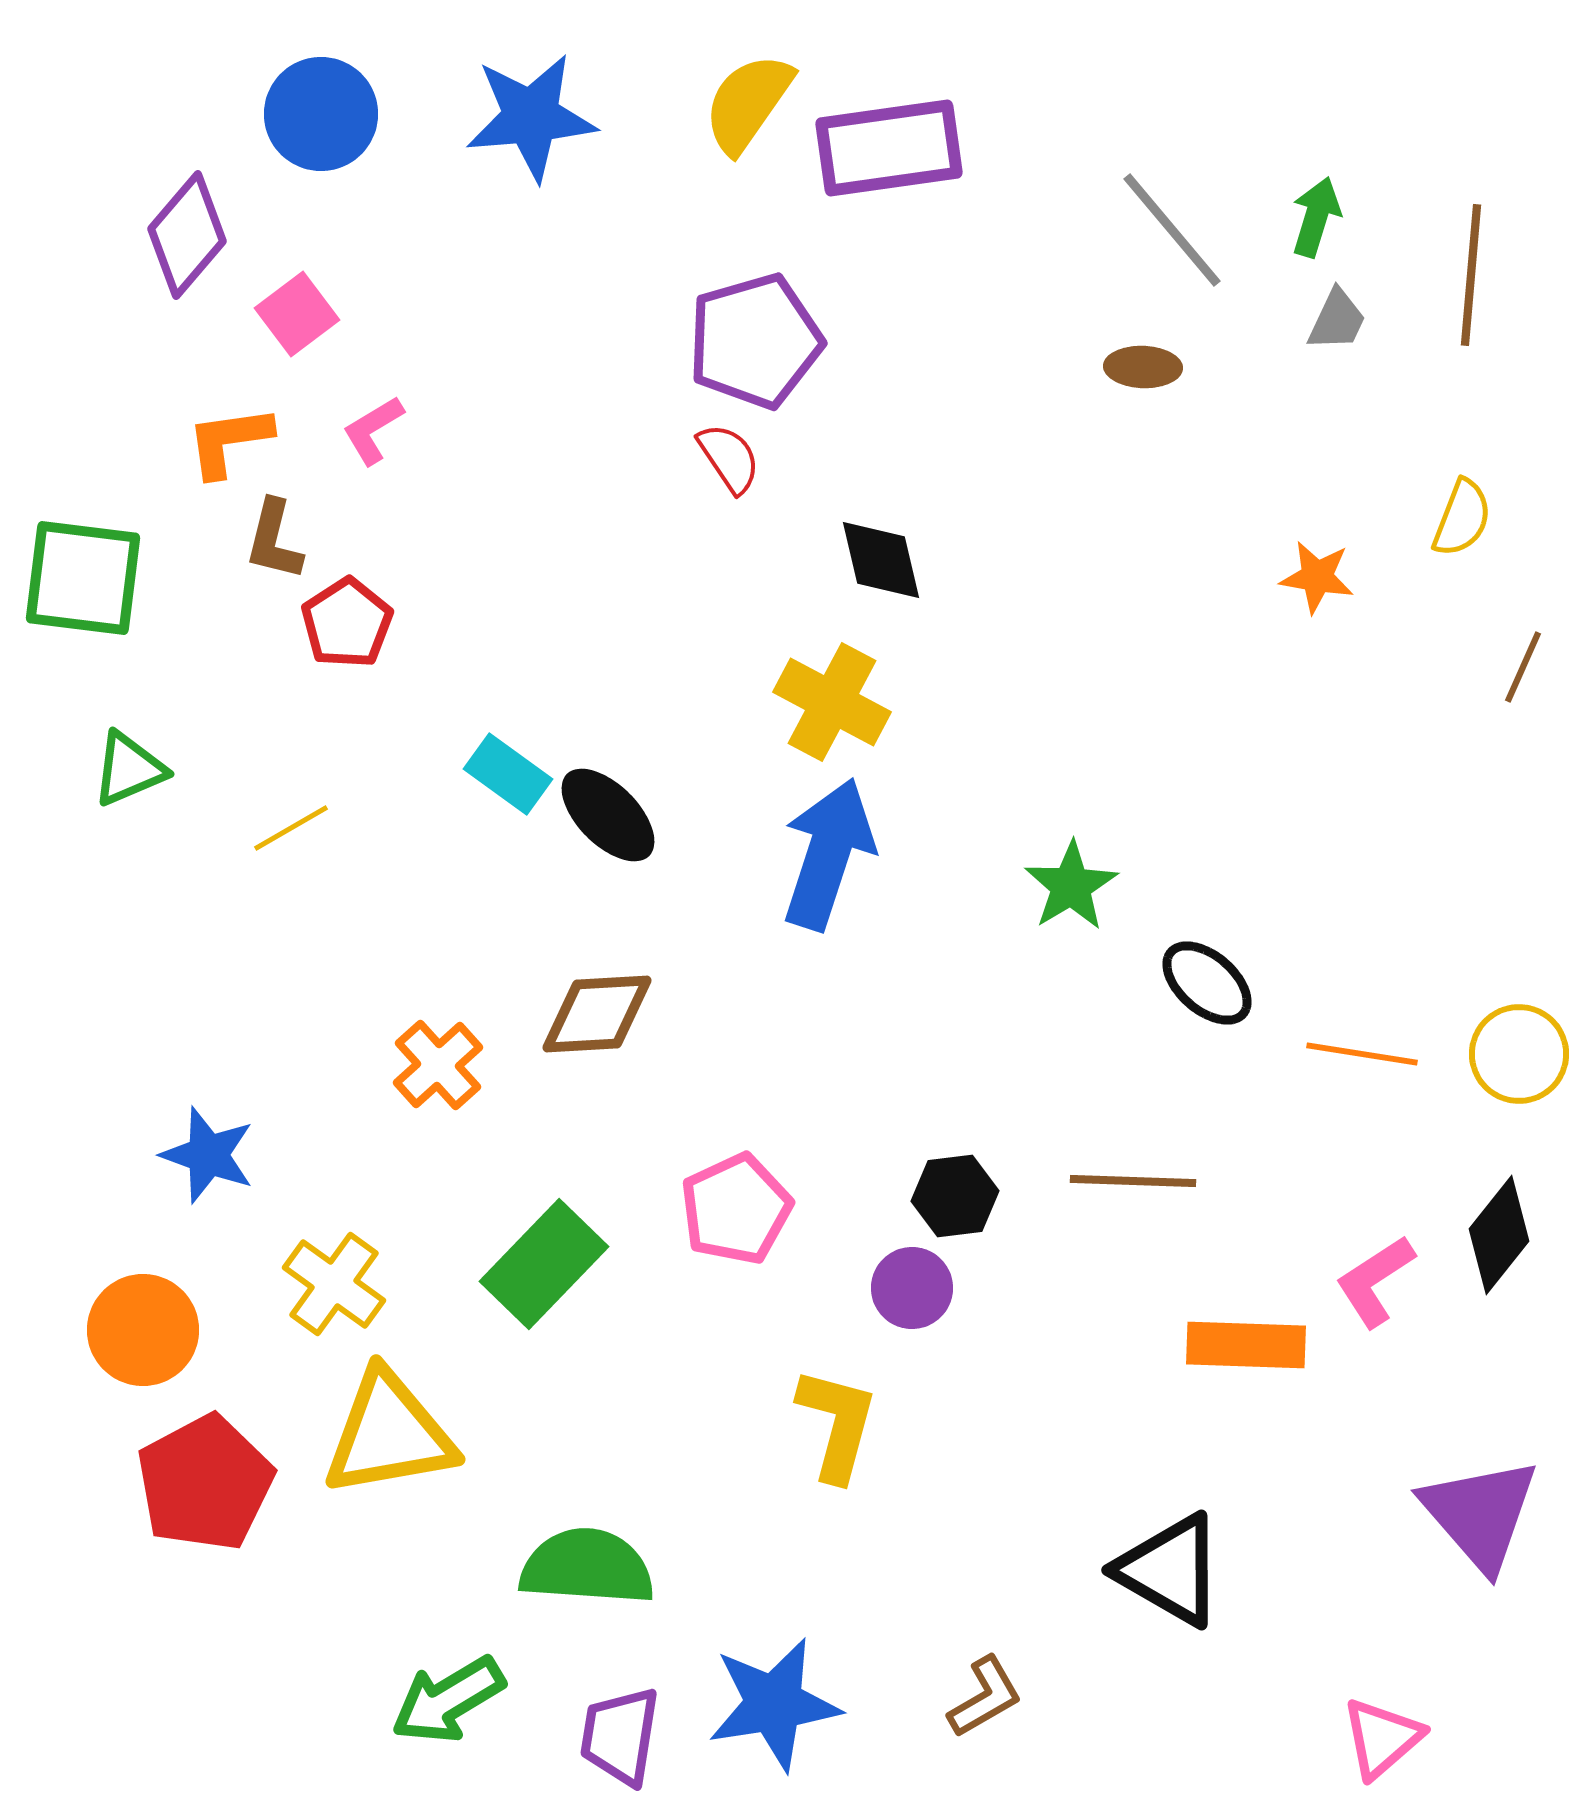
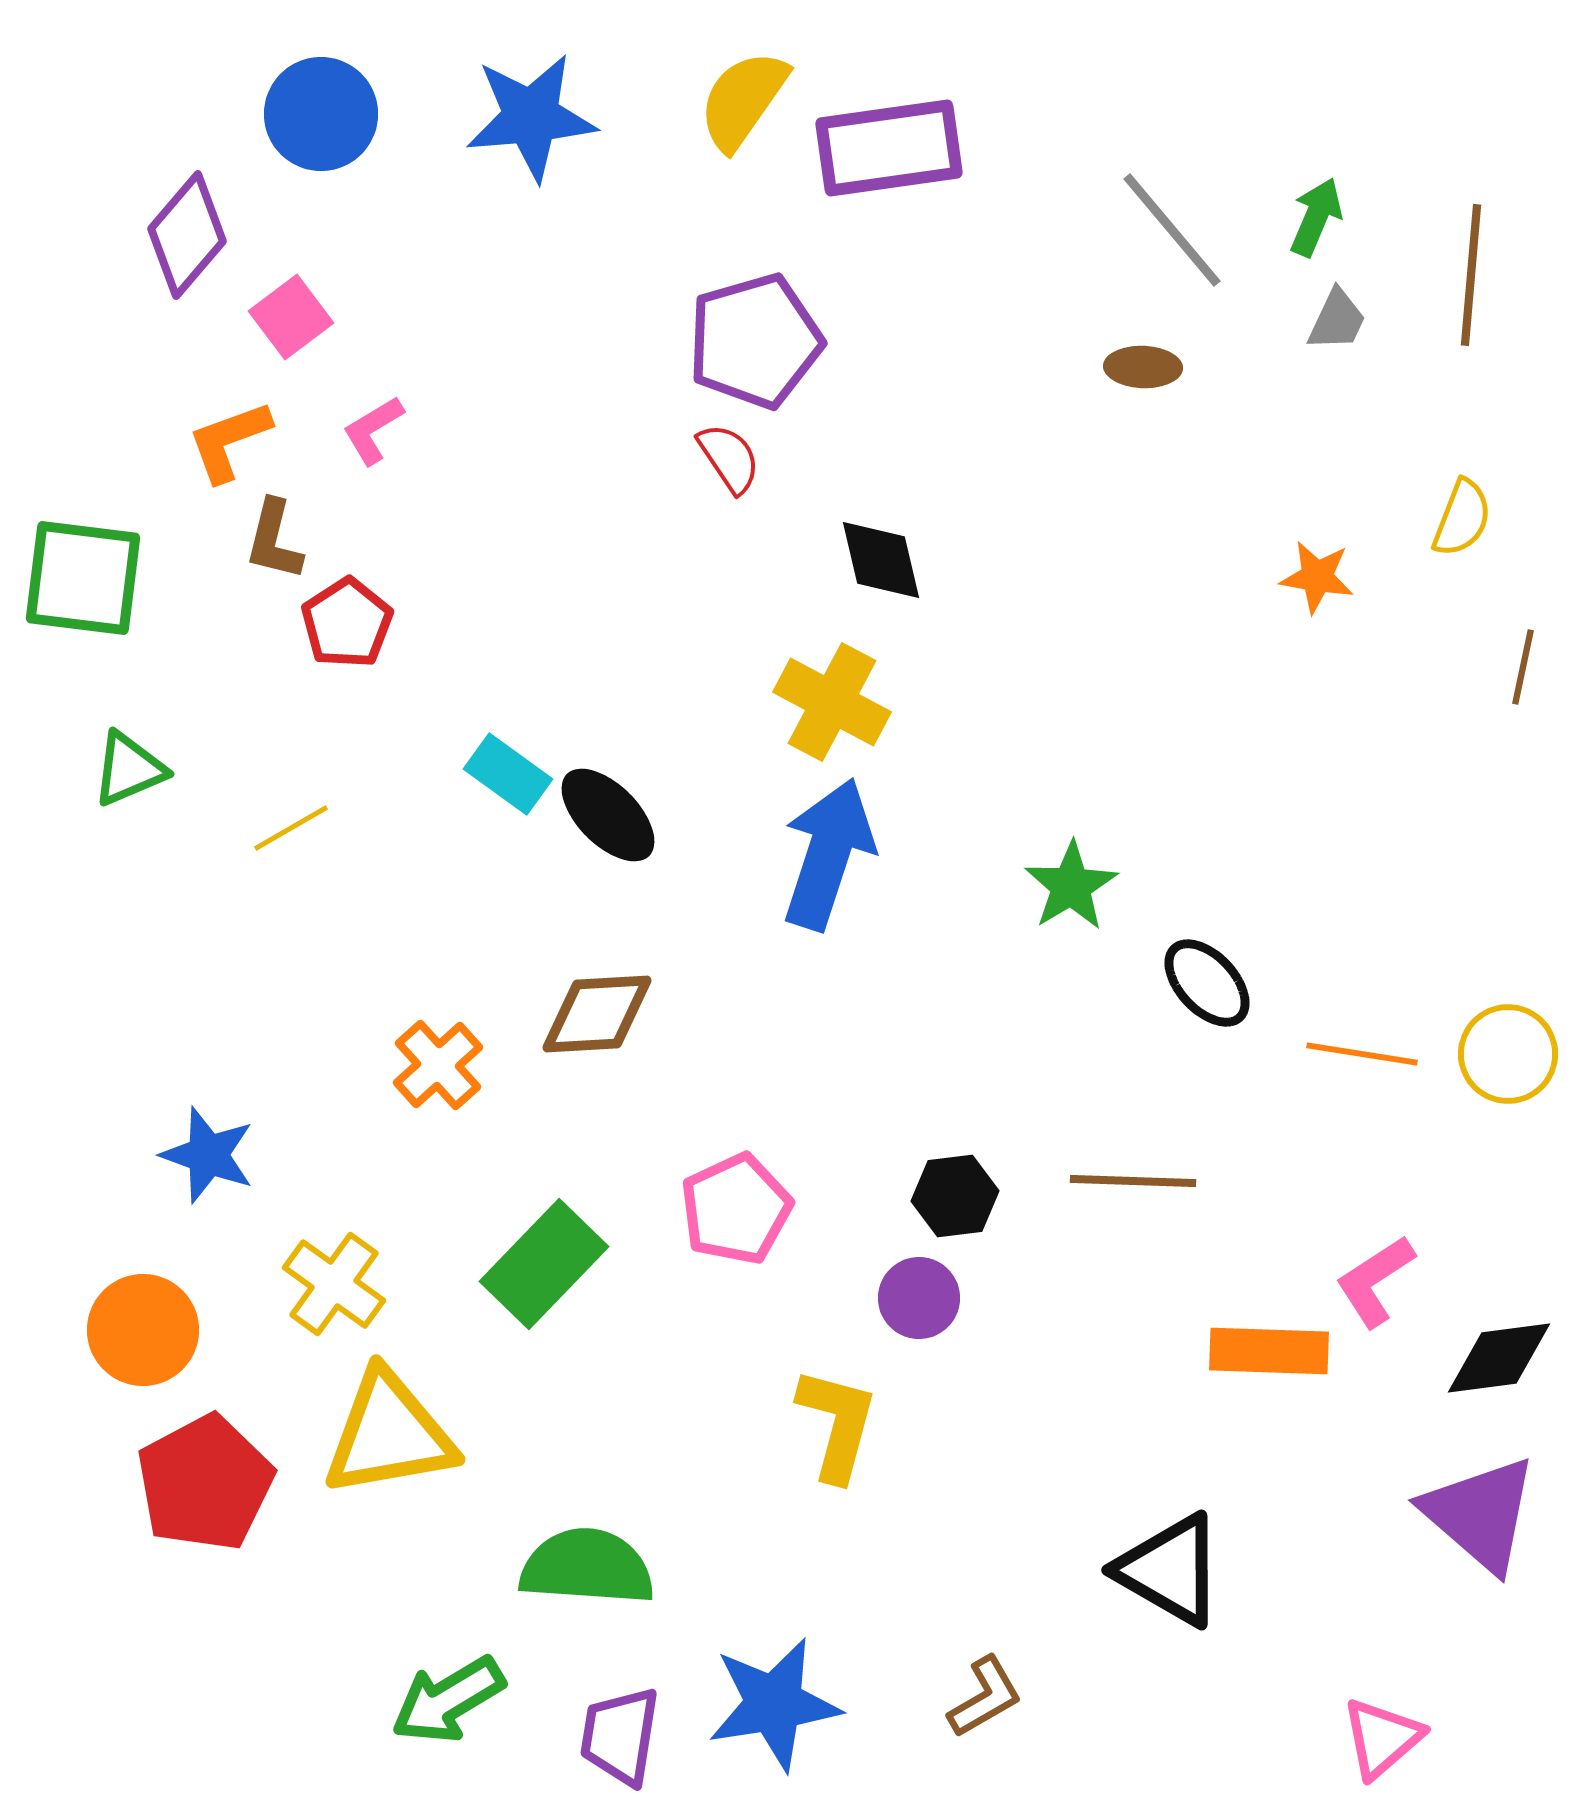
yellow semicircle at (748, 103): moved 5 px left, 3 px up
green arrow at (1316, 217): rotated 6 degrees clockwise
pink square at (297, 314): moved 6 px left, 3 px down
orange L-shape at (229, 441): rotated 12 degrees counterclockwise
brown line at (1523, 667): rotated 12 degrees counterclockwise
black ellipse at (1207, 983): rotated 6 degrees clockwise
yellow circle at (1519, 1054): moved 11 px left
black diamond at (1499, 1235): moved 123 px down; rotated 44 degrees clockwise
purple circle at (912, 1288): moved 7 px right, 10 px down
orange rectangle at (1246, 1345): moved 23 px right, 6 px down
purple triangle at (1480, 1514): rotated 8 degrees counterclockwise
